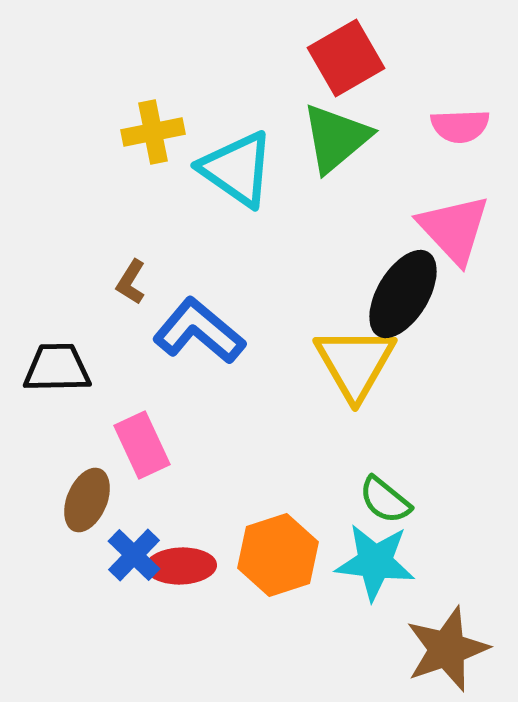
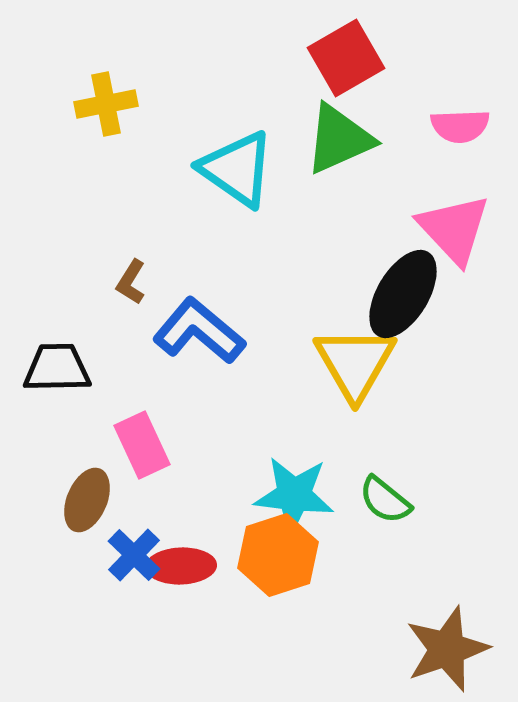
yellow cross: moved 47 px left, 28 px up
green triangle: moved 3 px right, 1 px down; rotated 16 degrees clockwise
cyan star: moved 81 px left, 67 px up
